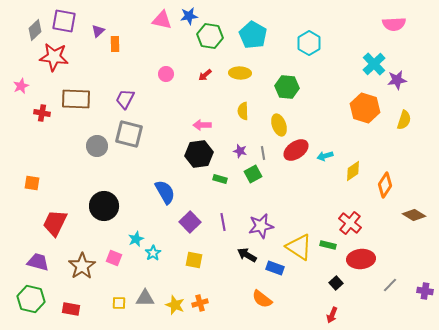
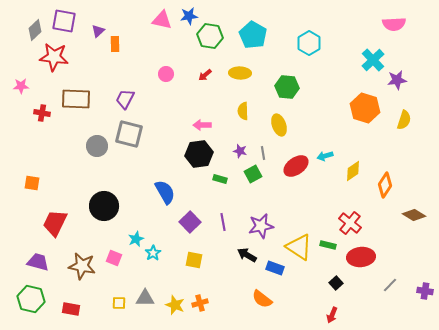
cyan cross at (374, 64): moved 1 px left, 4 px up
pink star at (21, 86): rotated 21 degrees clockwise
red ellipse at (296, 150): moved 16 px down
red ellipse at (361, 259): moved 2 px up
brown star at (82, 266): rotated 28 degrees counterclockwise
